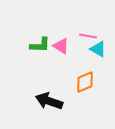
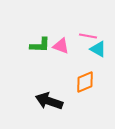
pink triangle: rotated 12 degrees counterclockwise
